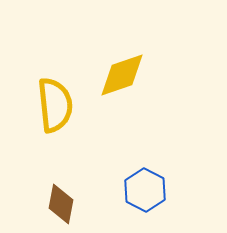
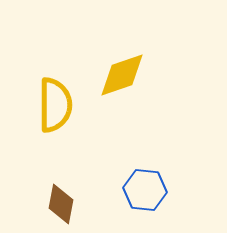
yellow semicircle: rotated 6 degrees clockwise
blue hexagon: rotated 21 degrees counterclockwise
